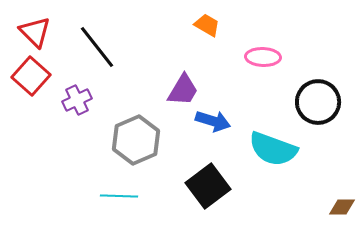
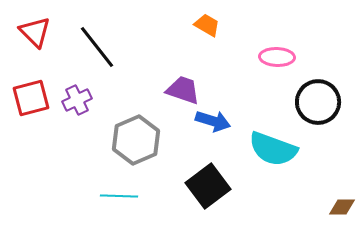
pink ellipse: moved 14 px right
red square: moved 22 px down; rotated 33 degrees clockwise
purple trapezoid: rotated 102 degrees counterclockwise
